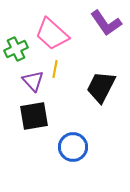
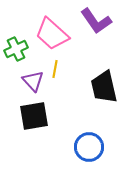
purple L-shape: moved 10 px left, 2 px up
black trapezoid: moved 3 px right; rotated 40 degrees counterclockwise
blue circle: moved 16 px right
